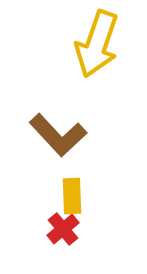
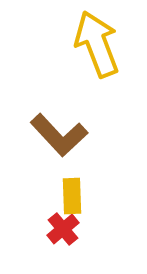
yellow arrow: rotated 140 degrees clockwise
brown L-shape: moved 1 px right
